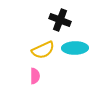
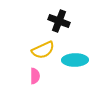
black cross: moved 1 px left, 1 px down
cyan ellipse: moved 12 px down
